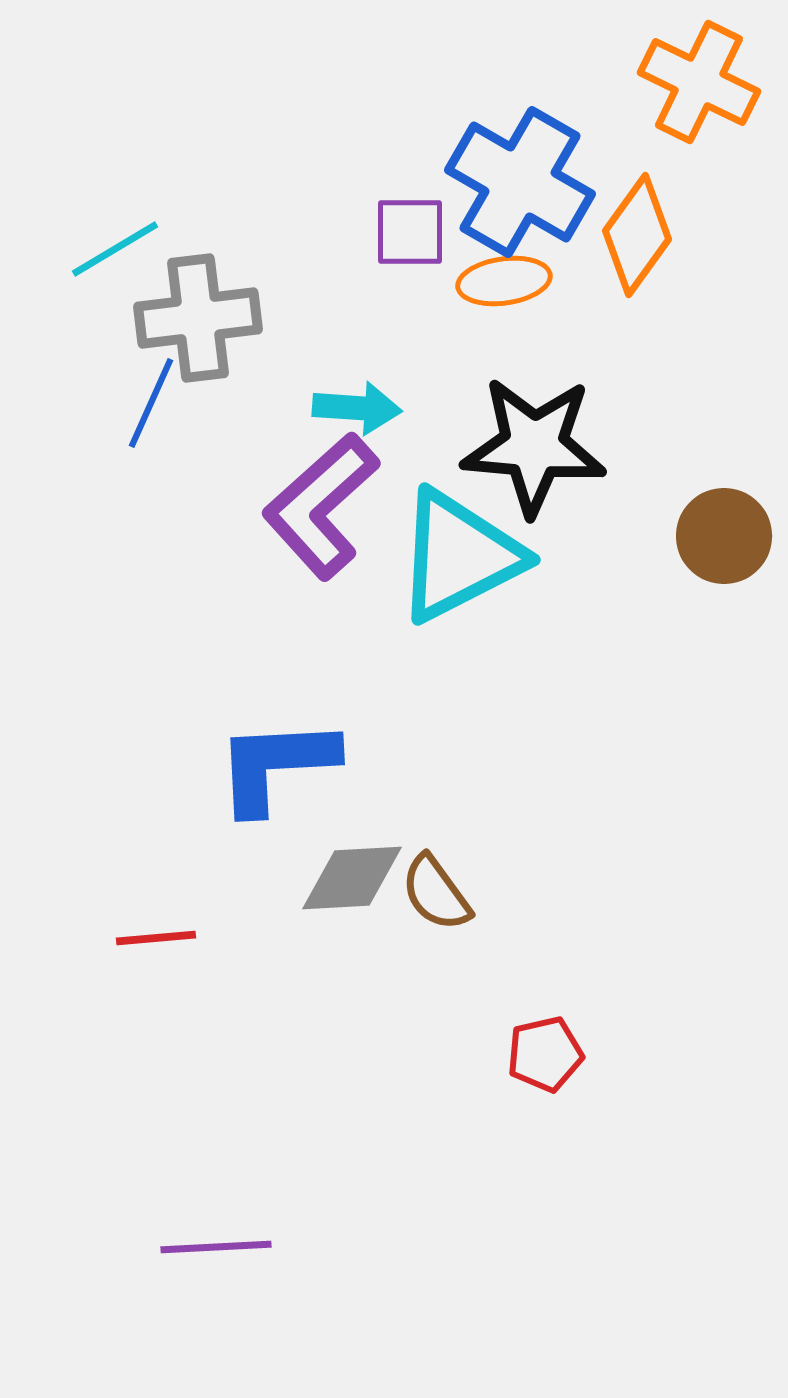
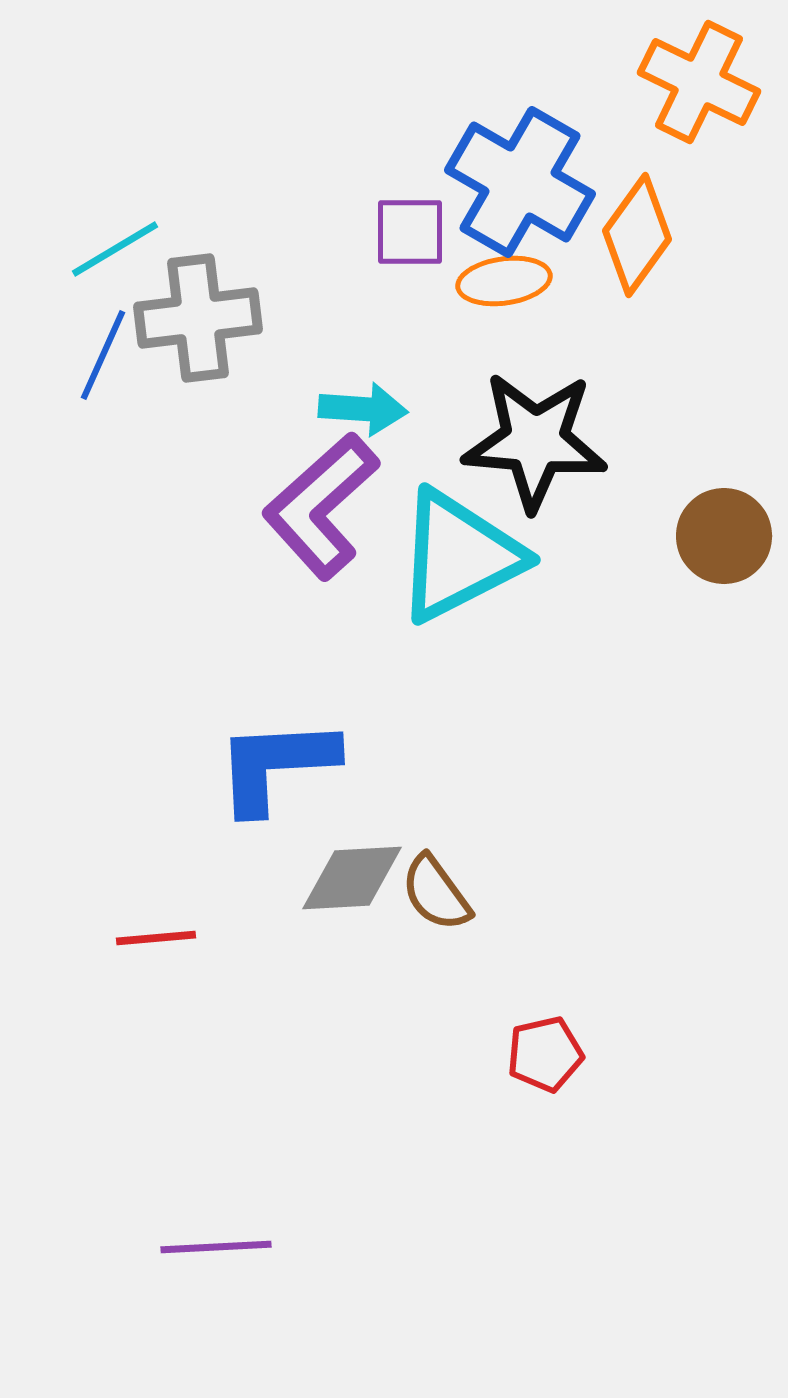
blue line: moved 48 px left, 48 px up
cyan arrow: moved 6 px right, 1 px down
black star: moved 1 px right, 5 px up
